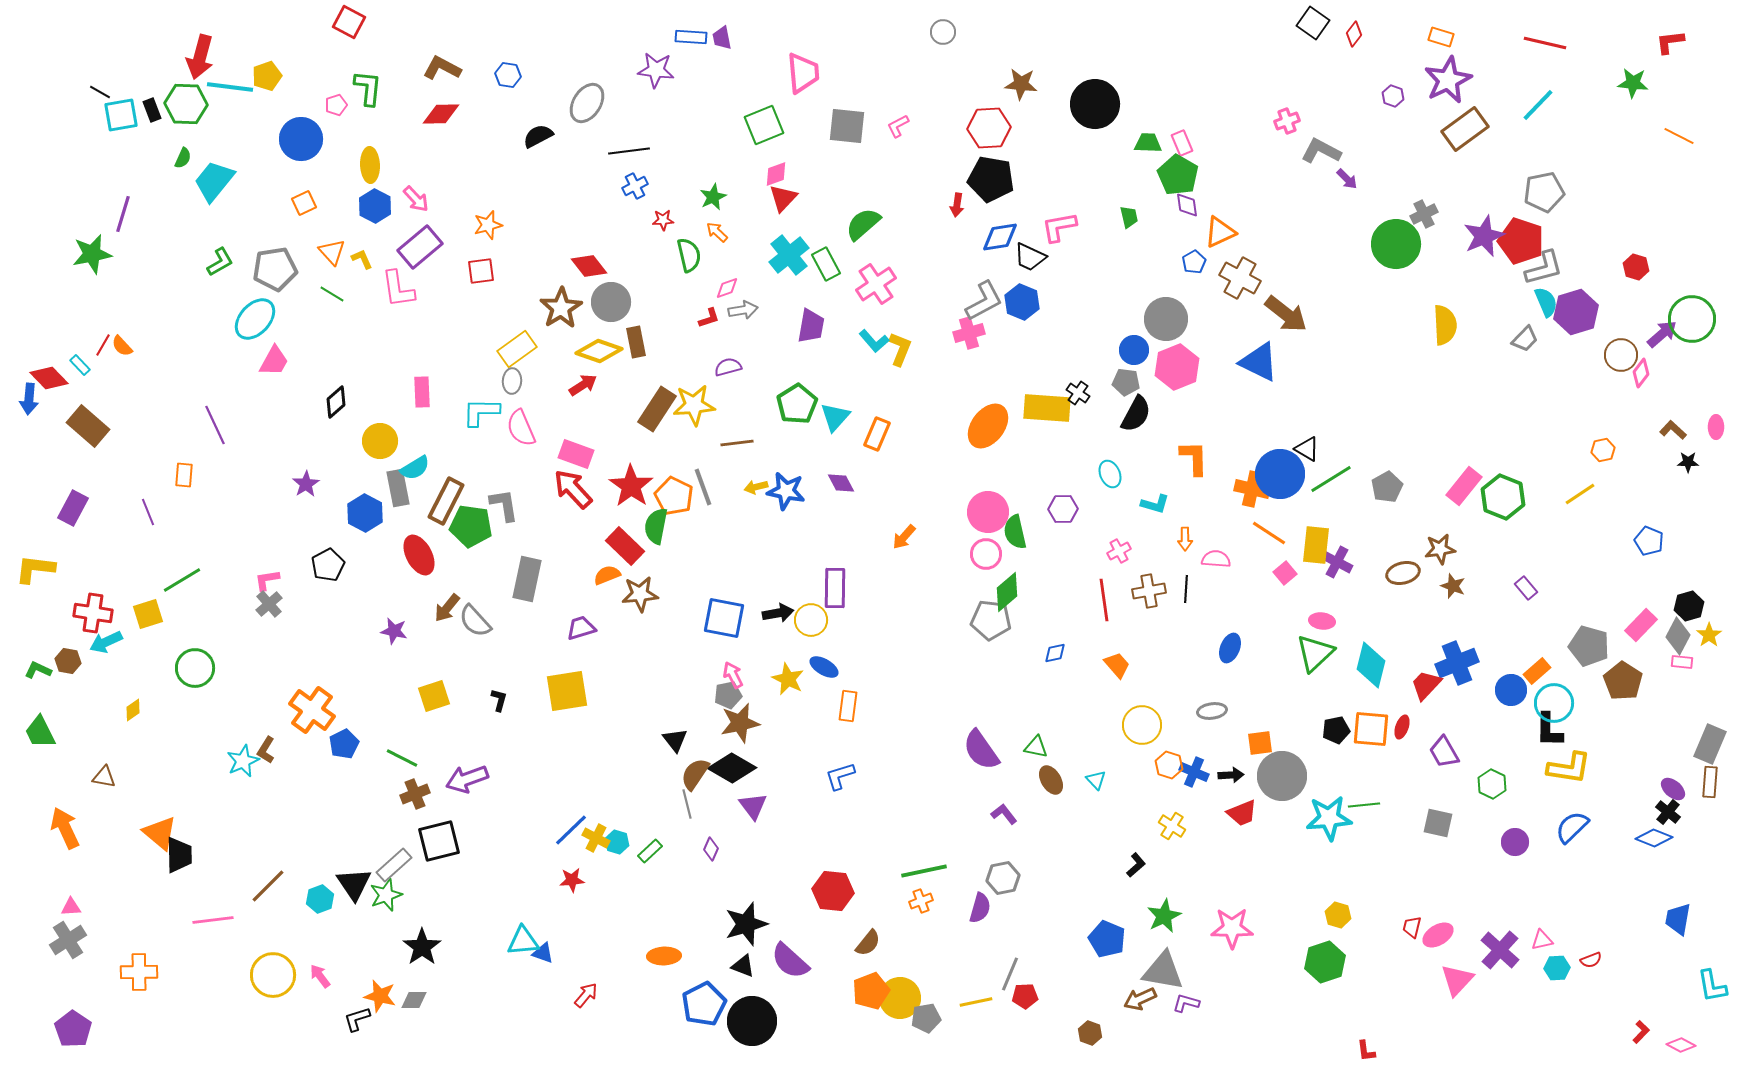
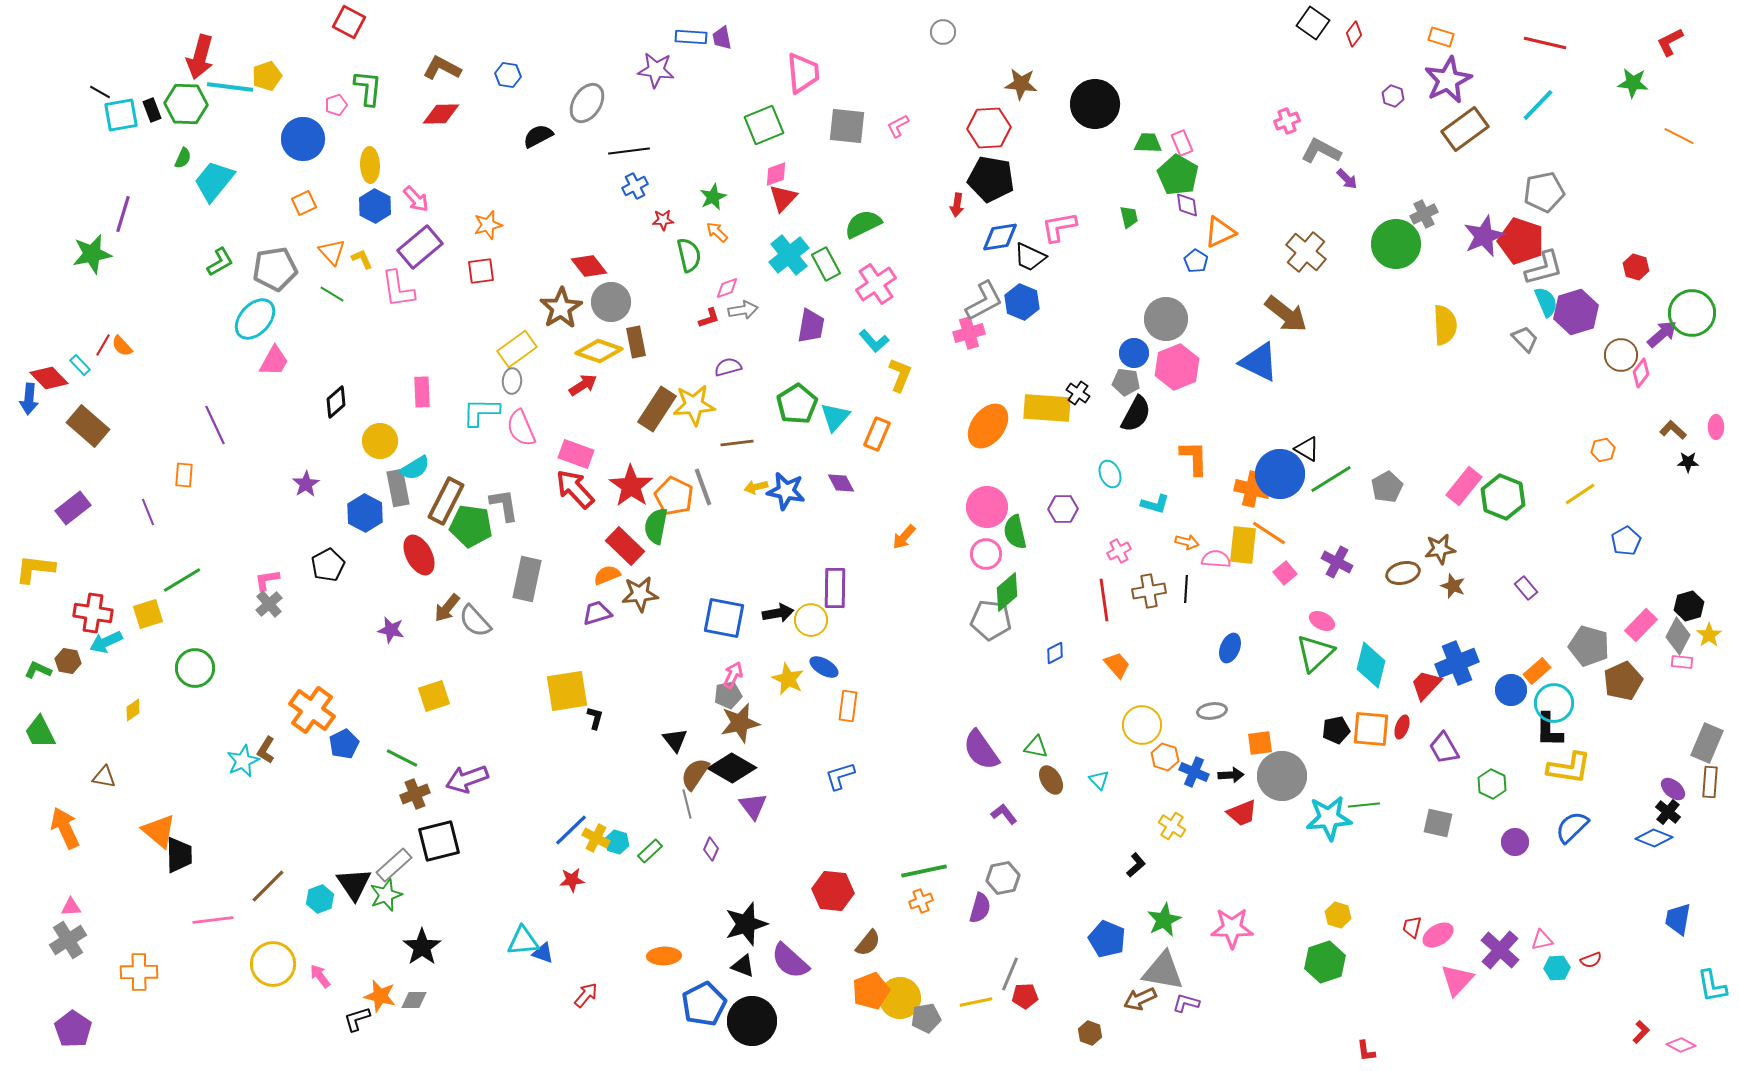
red L-shape at (1670, 42): rotated 20 degrees counterclockwise
blue circle at (301, 139): moved 2 px right
green semicircle at (863, 224): rotated 15 degrees clockwise
blue pentagon at (1194, 262): moved 2 px right, 1 px up; rotated 10 degrees counterclockwise
brown cross at (1240, 278): moved 66 px right, 26 px up; rotated 12 degrees clockwise
green circle at (1692, 319): moved 6 px up
gray trapezoid at (1525, 339): rotated 88 degrees counterclockwise
yellow L-shape at (900, 349): moved 26 px down
blue circle at (1134, 350): moved 3 px down
red arrow at (573, 489): moved 2 px right
purple rectangle at (73, 508): rotated 24 degrees clockwise
pink circle at (988, 512): moved 1 px left, 5 px up
orange arrow at (1185, 539): moved 2 px right, 3 px down; rotated 75 degrees counterclockwise
blue pentagon at (1649, 541): moved 23 px left; rotated 20 degrees clockwise
yellow rectangle at (1316, 545): moved 73 px left
pink ellipse at (1322, 621): rotated 20 degrees clockwise
purple trapezoid at (581, 628): moved 16 px right, 15 px up
purple star at (394, 631): moved 3 px left, 1 px up
blue diamond at (1055, 653): rotated 15 degrees counterclockwise
pink arrow at (733, 675): rotated 52 degrees clockwise
brown pentagon at (1623, 681): rotated 15 degrees clockwise
black L-shape at (499, 700): moved 96 px right, 18 px down
gray rectangle at (1710, 744): moved 3 px left, 1 px up
purple trapezoid at (1444, 752): moved 4 px up
orange hexagon at (1169, 765): moved 4 px left, 8 px up
cyan triangle at (1096, 780): moved 3 px right
orange triangle at (160, 833): moved 1 px left, 2 px up
green star at (1164, 916): moved 4 px down
yellow circle at (273, 975): moved 11 px up
